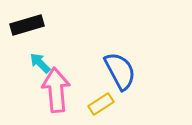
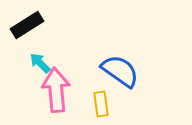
black rectangle: rotated 16 degrees counterclockwise
blue semicircle: rotated 27 degrees counterclockwise
yellow rectangle: rotated 65 degrees counterclockwise
